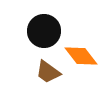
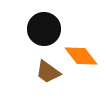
black circle: moved 2 px up
